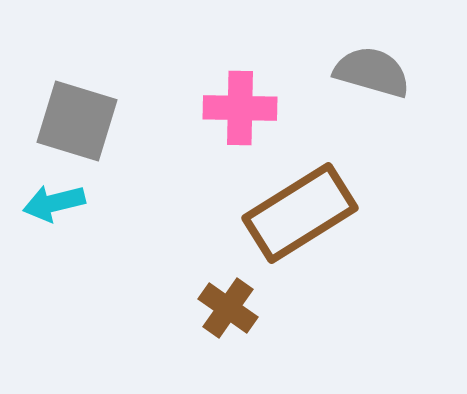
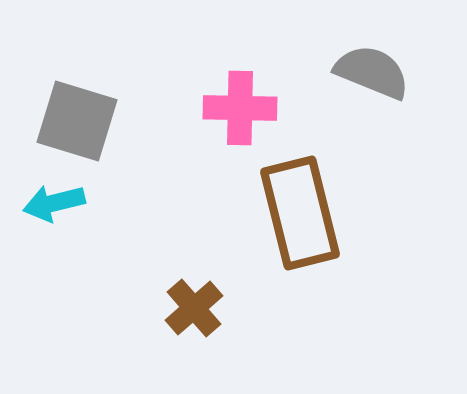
gray semicircle: rotated 6 degrees clockwise
brown rectangle: rotated 72 degrees counterclockwise
brown cross: moved 34 px left; rotated 14 degrees clockwise
